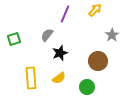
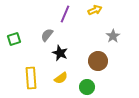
yellow arrow: rotated 24 degrees clockwise
gray star: moved 1 px right, 1 px down
black star: rotated 28 degrees counterclockwise
yellow semicircle: moved 2 px right
